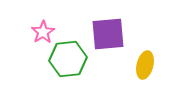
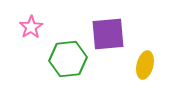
pink star: moved 12 px left, 5 px up
